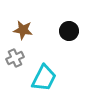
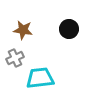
black circle: moved 2 px up
cyan trapezoid: moved 4 px left; rotated 124 degrees counterclockwise
